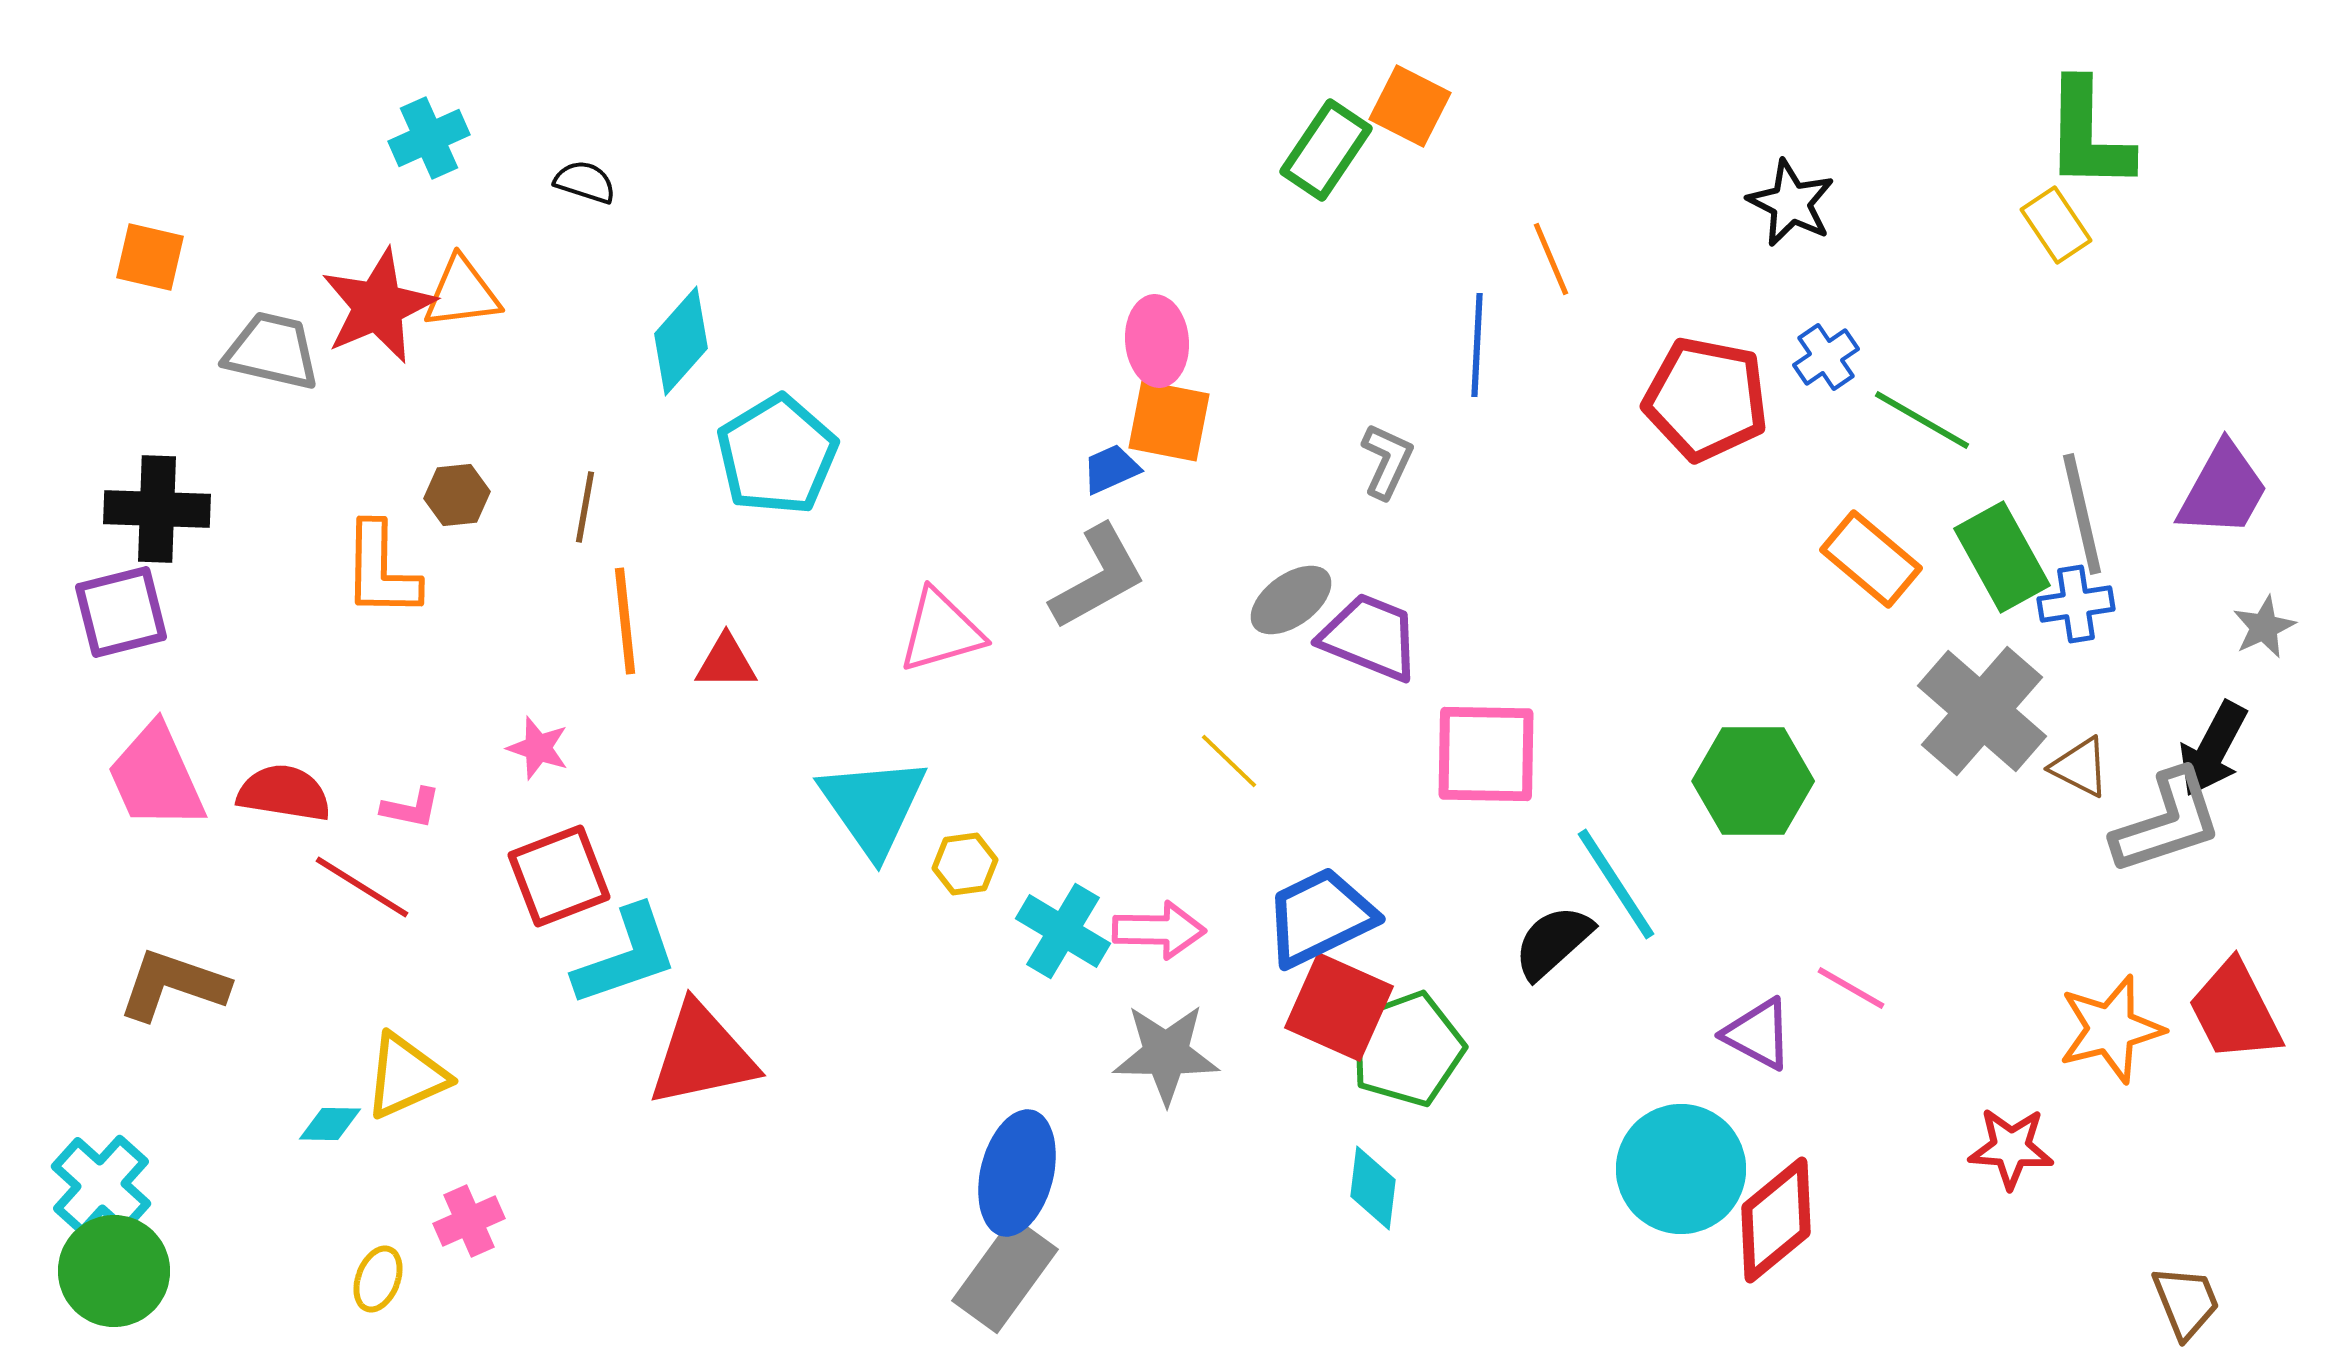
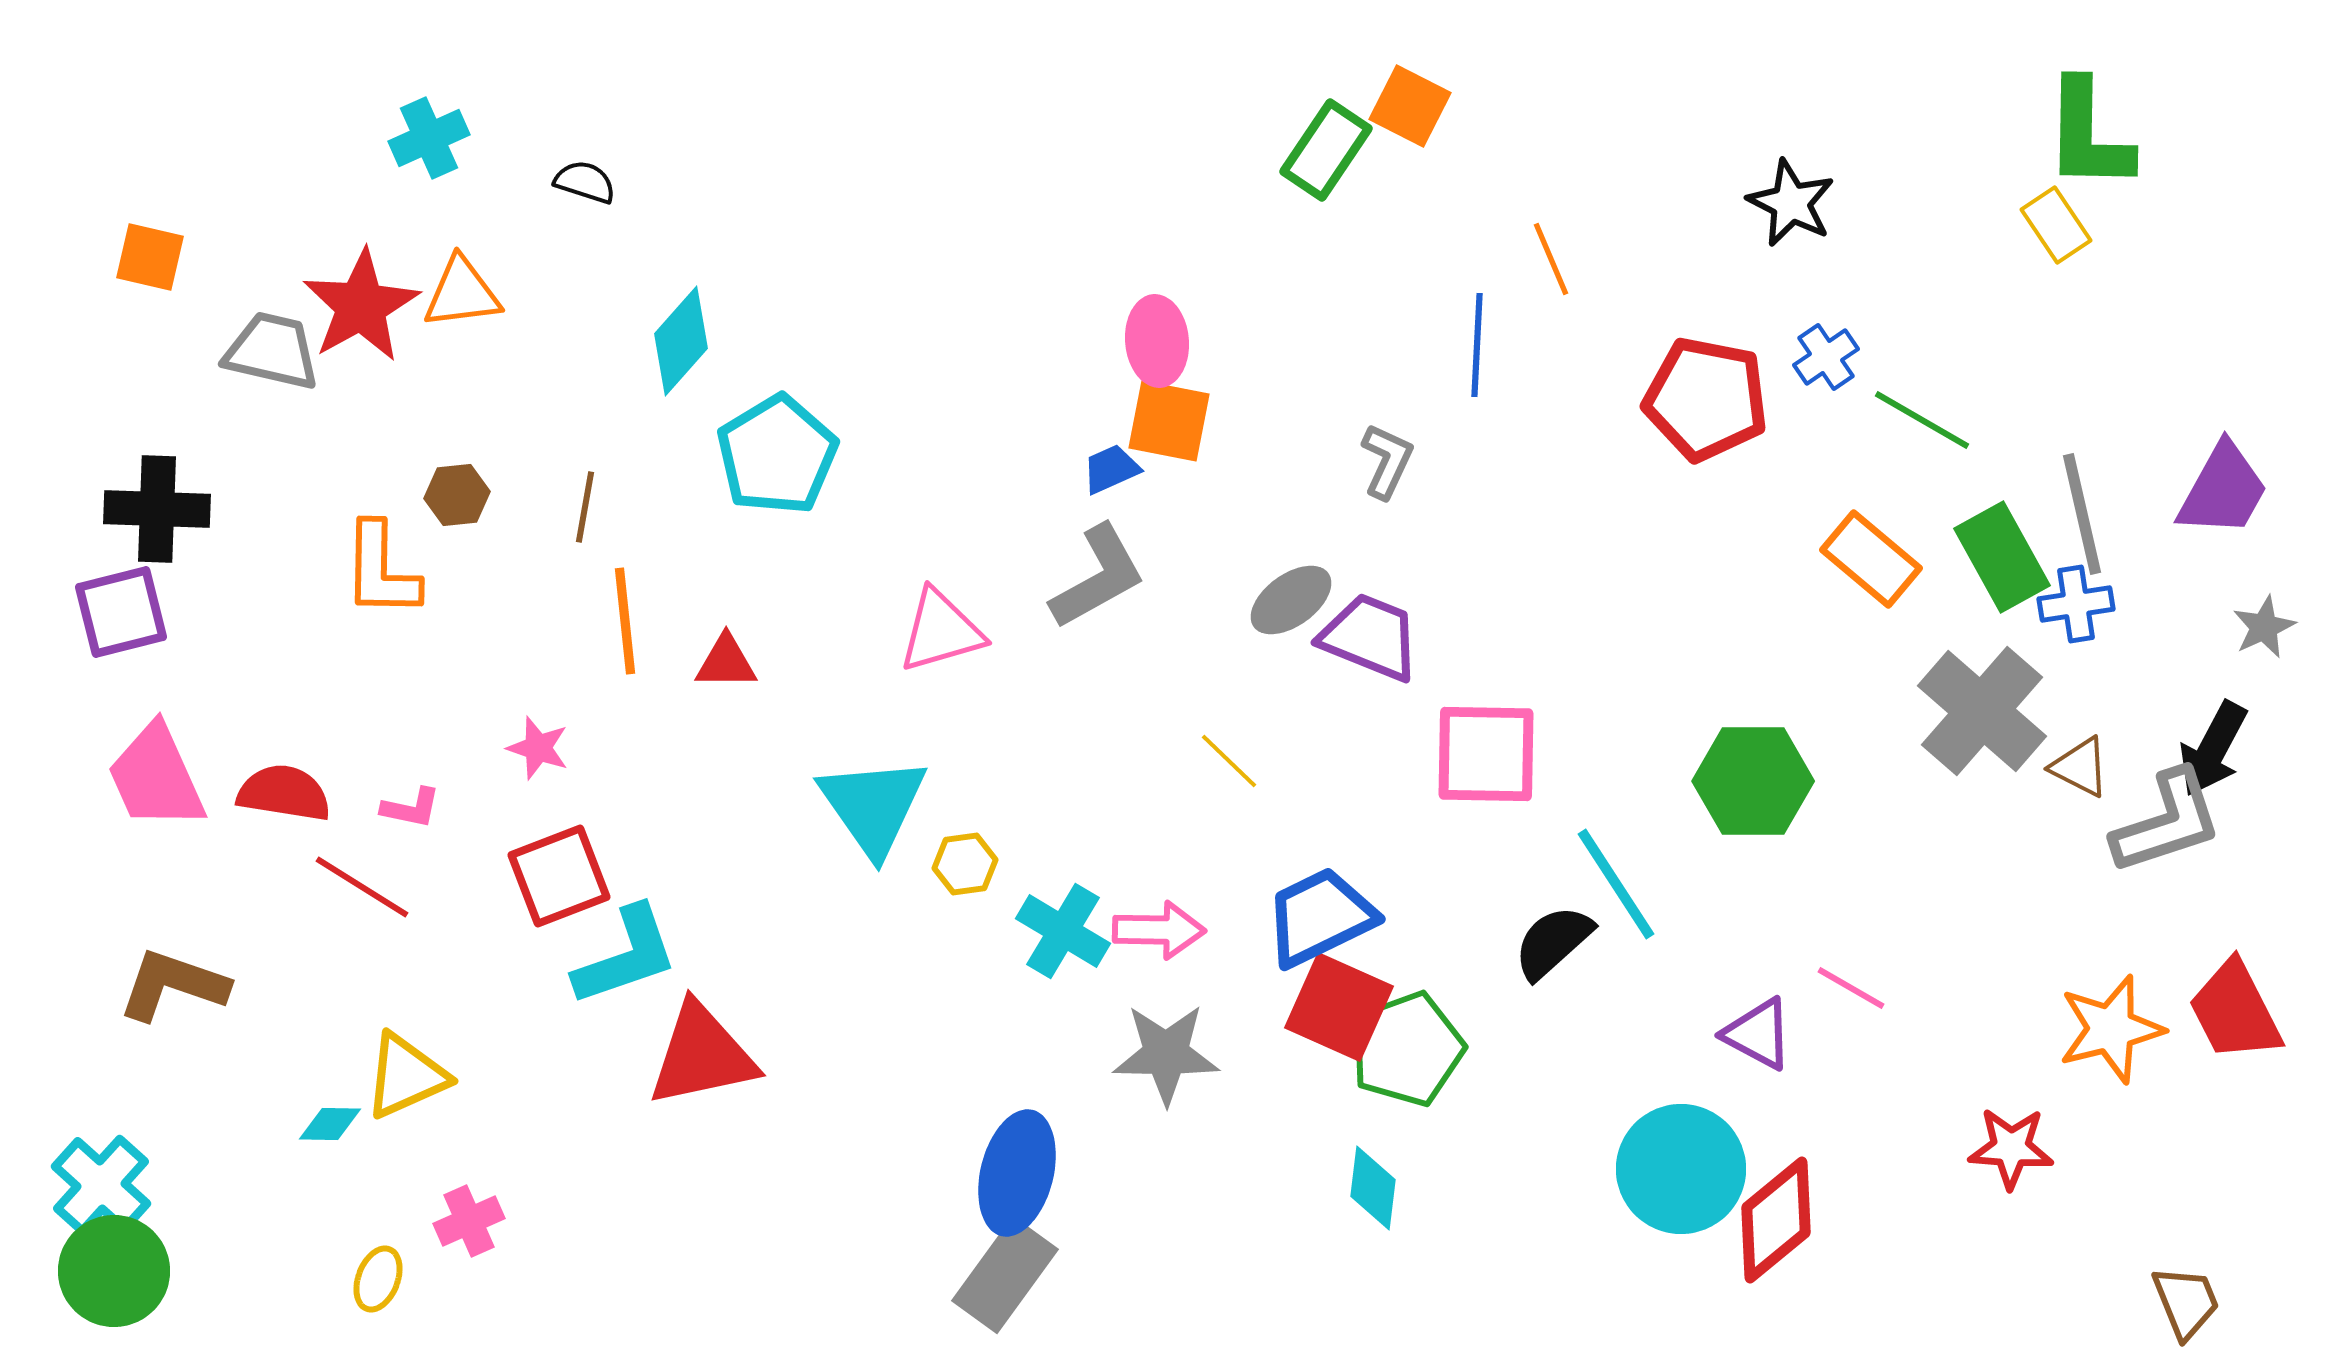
red star at (378, 306): moved 17 px left; rotated 6 degrees counterclockwise
